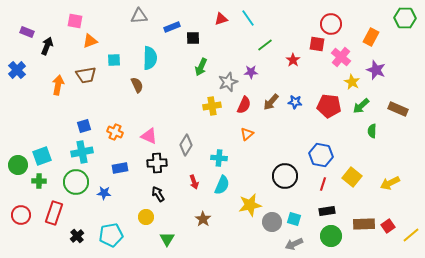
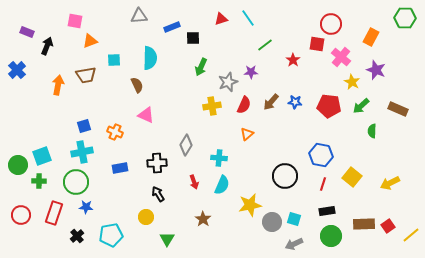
pink triangle at (149, 136): moved 3 px left, 21 px up
blue star at (104, 193): moved 18 px left, 14 px down
